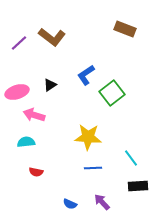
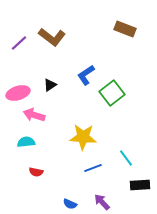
pink ellipse: moved 1 px right, 1 px down
yellow star: moved 5 px left
cyan line: moved 5 px left
blue line: rotated 18 degrees counterclockwise
black rectangle: moved 2 px right, 1 px up
